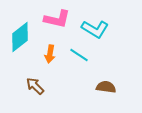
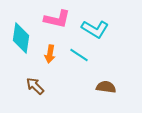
cyan diamond: moved 1 px right, 1 px down; rotated 44 degrees counterclockwise
